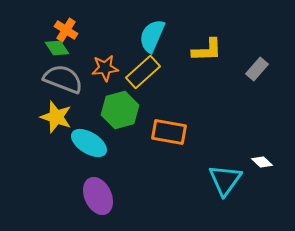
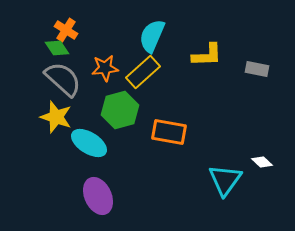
yellow L-shape: moved 5 px down
gray rectangle: rotated 60 degrees clockwise
gray semicircle: rotated 21 degrees clockwise
